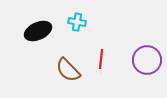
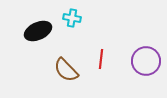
cyan cross: moved 5 px left, 4 px up
purple circle: moved 1 px left, 1 px down
brown semicircle: moved 2 px left
